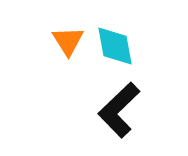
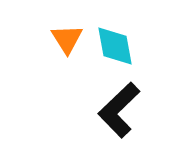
orange triangle: moved 1 px left, 2 px up
